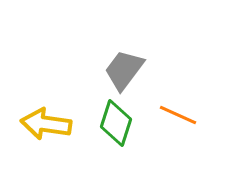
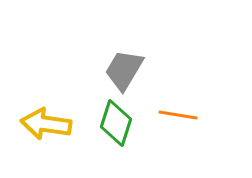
gray trapezoid: rotated 6 degrees counterclockwise
orange line: rotated 15 degrees counterclockwise
